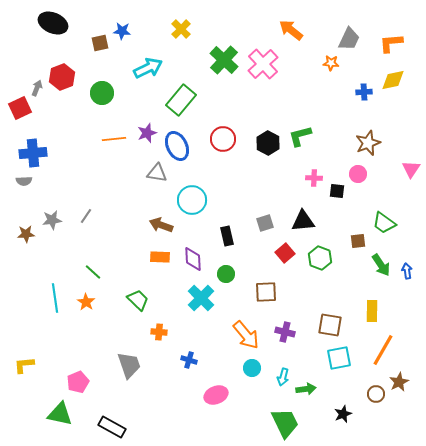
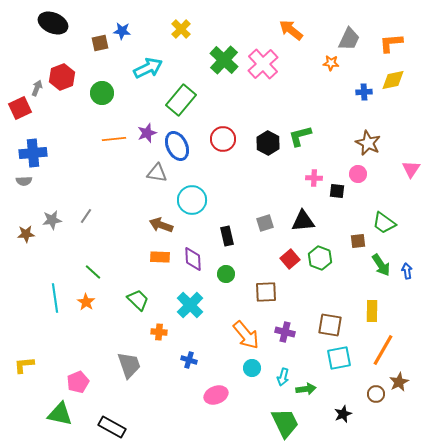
brown star at (368, 143): rotated 25 degrees counterclockwise
red square at (285, 253): moved 5 px right, 6 px down
cyan cross at (201, 298): moved 11 px left, 7 px down
